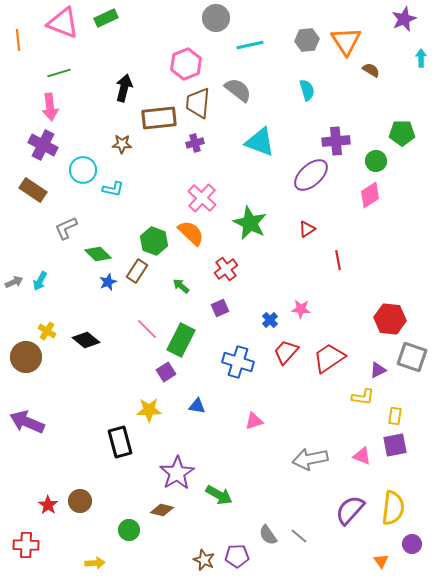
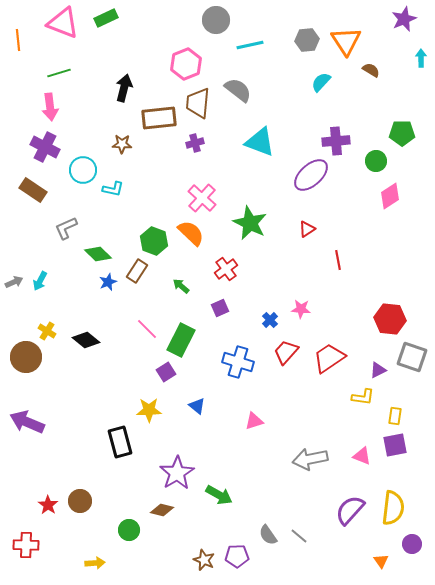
gray circle at (216, 18): moved 2 px down
cyan semicircle at (307, 90): moved 14 px right, 8 px up; rotated 120 degrees counterclockwise
purple cross at (43, 145): moved 2 px right, 2 px down
pink diamond at (370, 195): moved 20 px right, 1 px down
blue triangle at (197, 406): rotated 30 degrees clockwise
